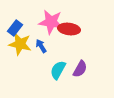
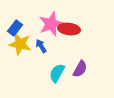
pink star: moved 2 px down; rotated 30 degrees counterclockwise
cyan semicircle: moved 1 px left, 3 px down
